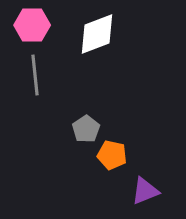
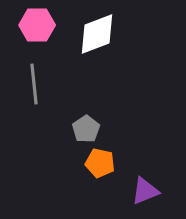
pink hexagon: moved 5 px right
gray line: moved 1 px left, 9 px down
orange pentagon: moved 12 px left, 8 px down
